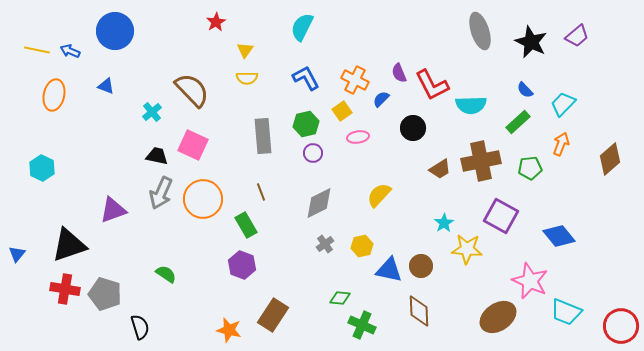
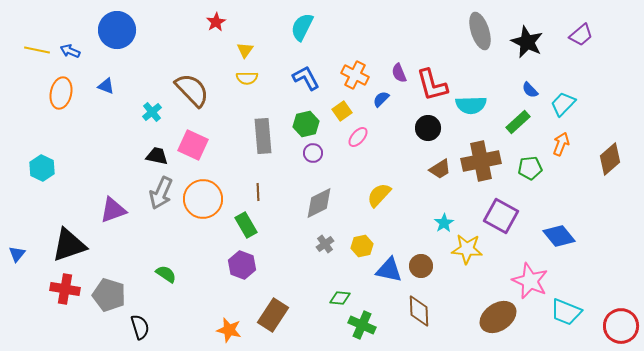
blue circle at (115, 31): moved 2 px right, 1 px up
purple trapezoid at (577, 36): moved 4 px right, 1 px up
black star at (531, 42): moved 4 px left
orange cross at (355, 80): moved 5 px up
red L-shape at (432, 85): rotated 12 degrees clockwise
blue semicircle at (525, 90): moved 5 px right
orange ellipse at (54, 95): moved 7 px right, 2 px up
black circle at (413, 128): moved 15 px right
pink ellipse at (358, 137): rotated 40 degrees counterclockwise
brown line at (261, 192): moved 3 px left; rotated 18 degrees clockwise
gray pentagon at (105, 294): moved 4 px right, 1 px down
